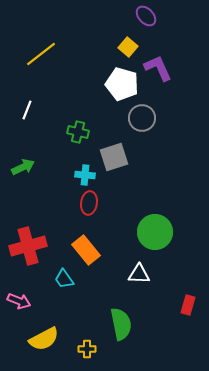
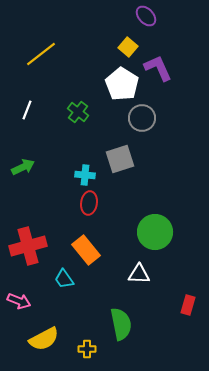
white pentagon: rotated 16 degrees clockwise
green cross: moved 20 px up; rotated 25 degrees clockwise
gray square: moved 6 px right, 2 px down
